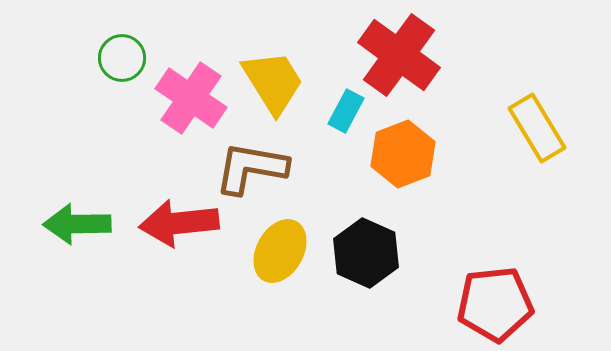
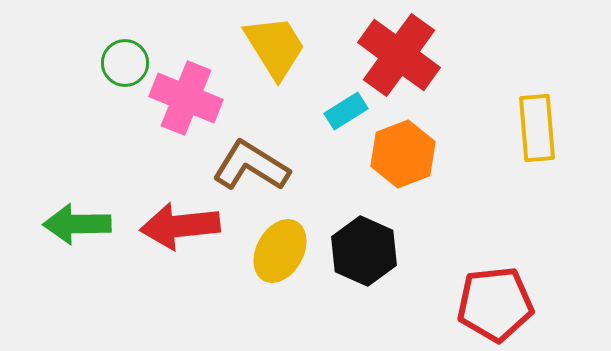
green circle: moved 3 px right, 5 px down
yellow trapezoid: moved 2 px right, 35 px up
pink cross: moved 5 px left; rotated 12 degrees counterclockwise
cyan rectangle: rotated 30 degrees clockwise
yellow rectangle: rotated 26 degrees clockwise
brown L-shape: moved 2 px up; rotated 22 degrees clockwise
red arrow: moved 1 px right, 3 px down
black hexagon: moved 2 px left, 2 px up
